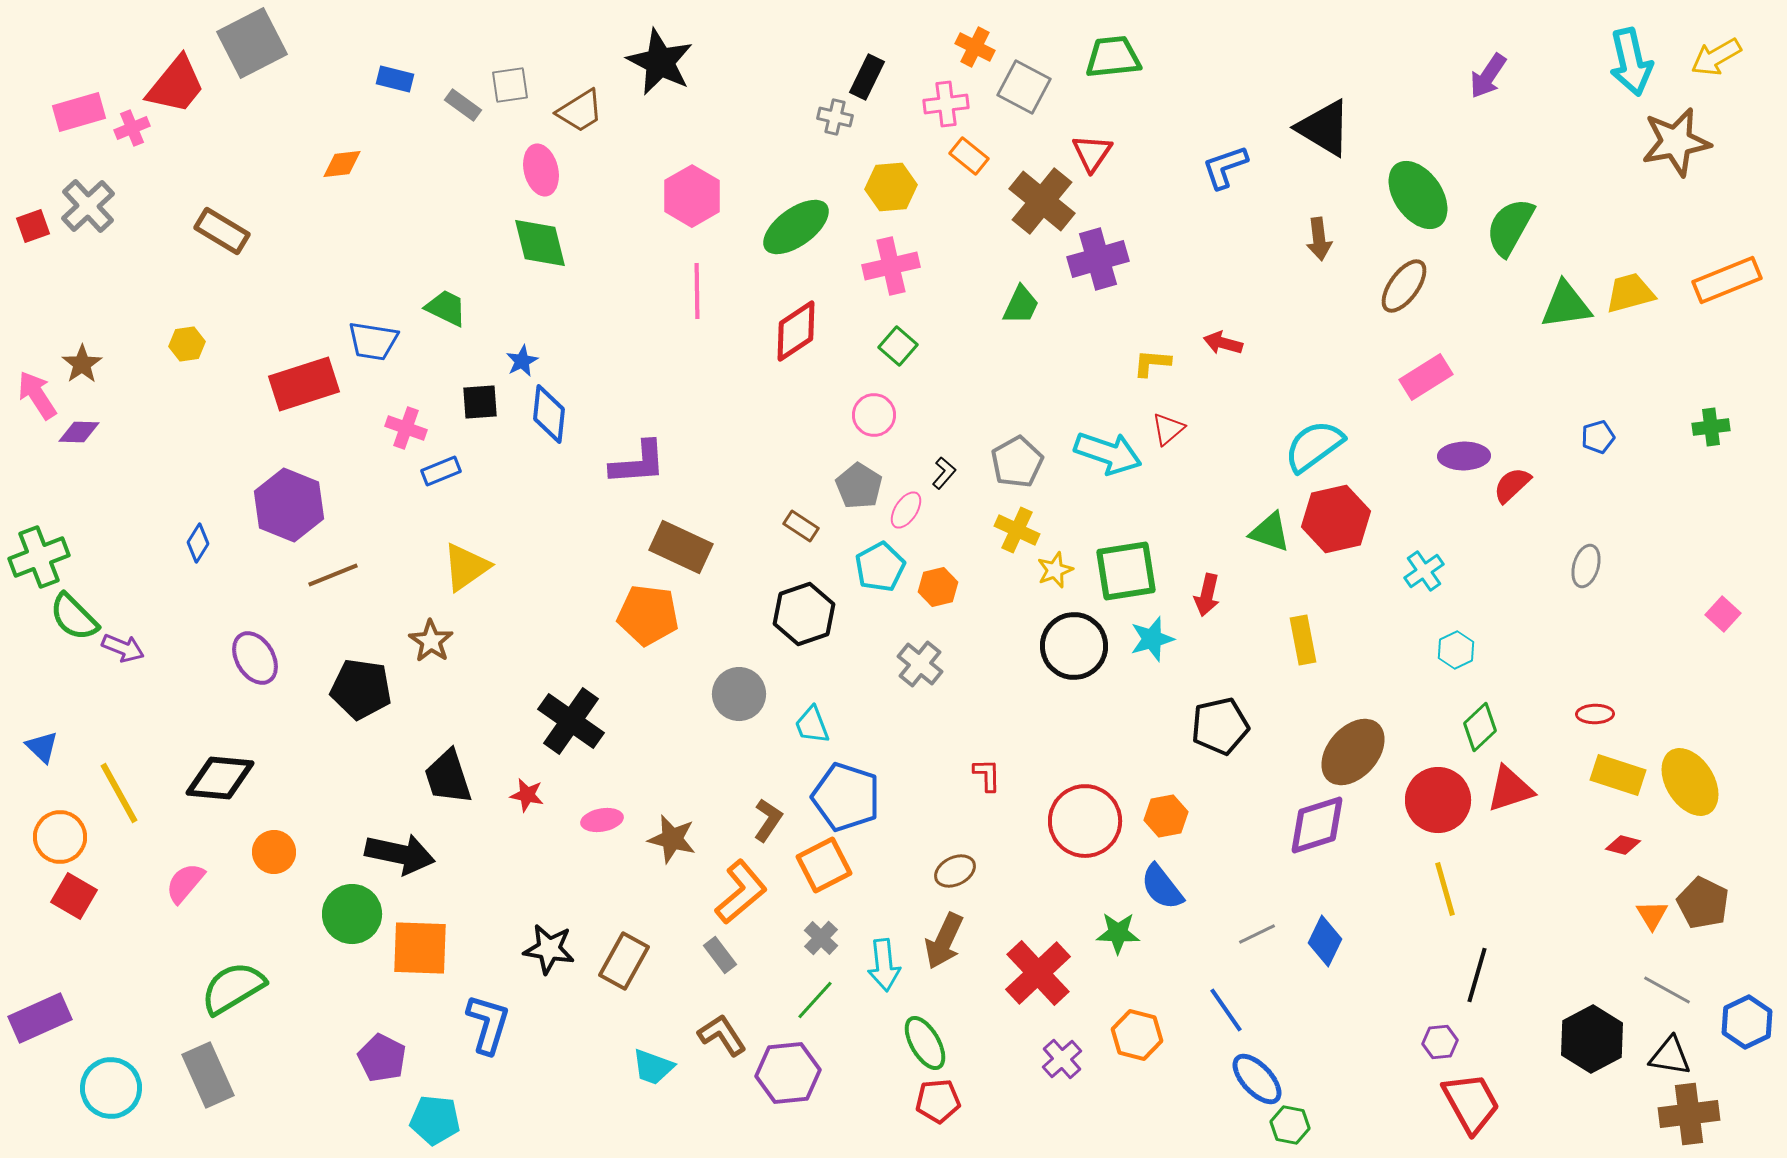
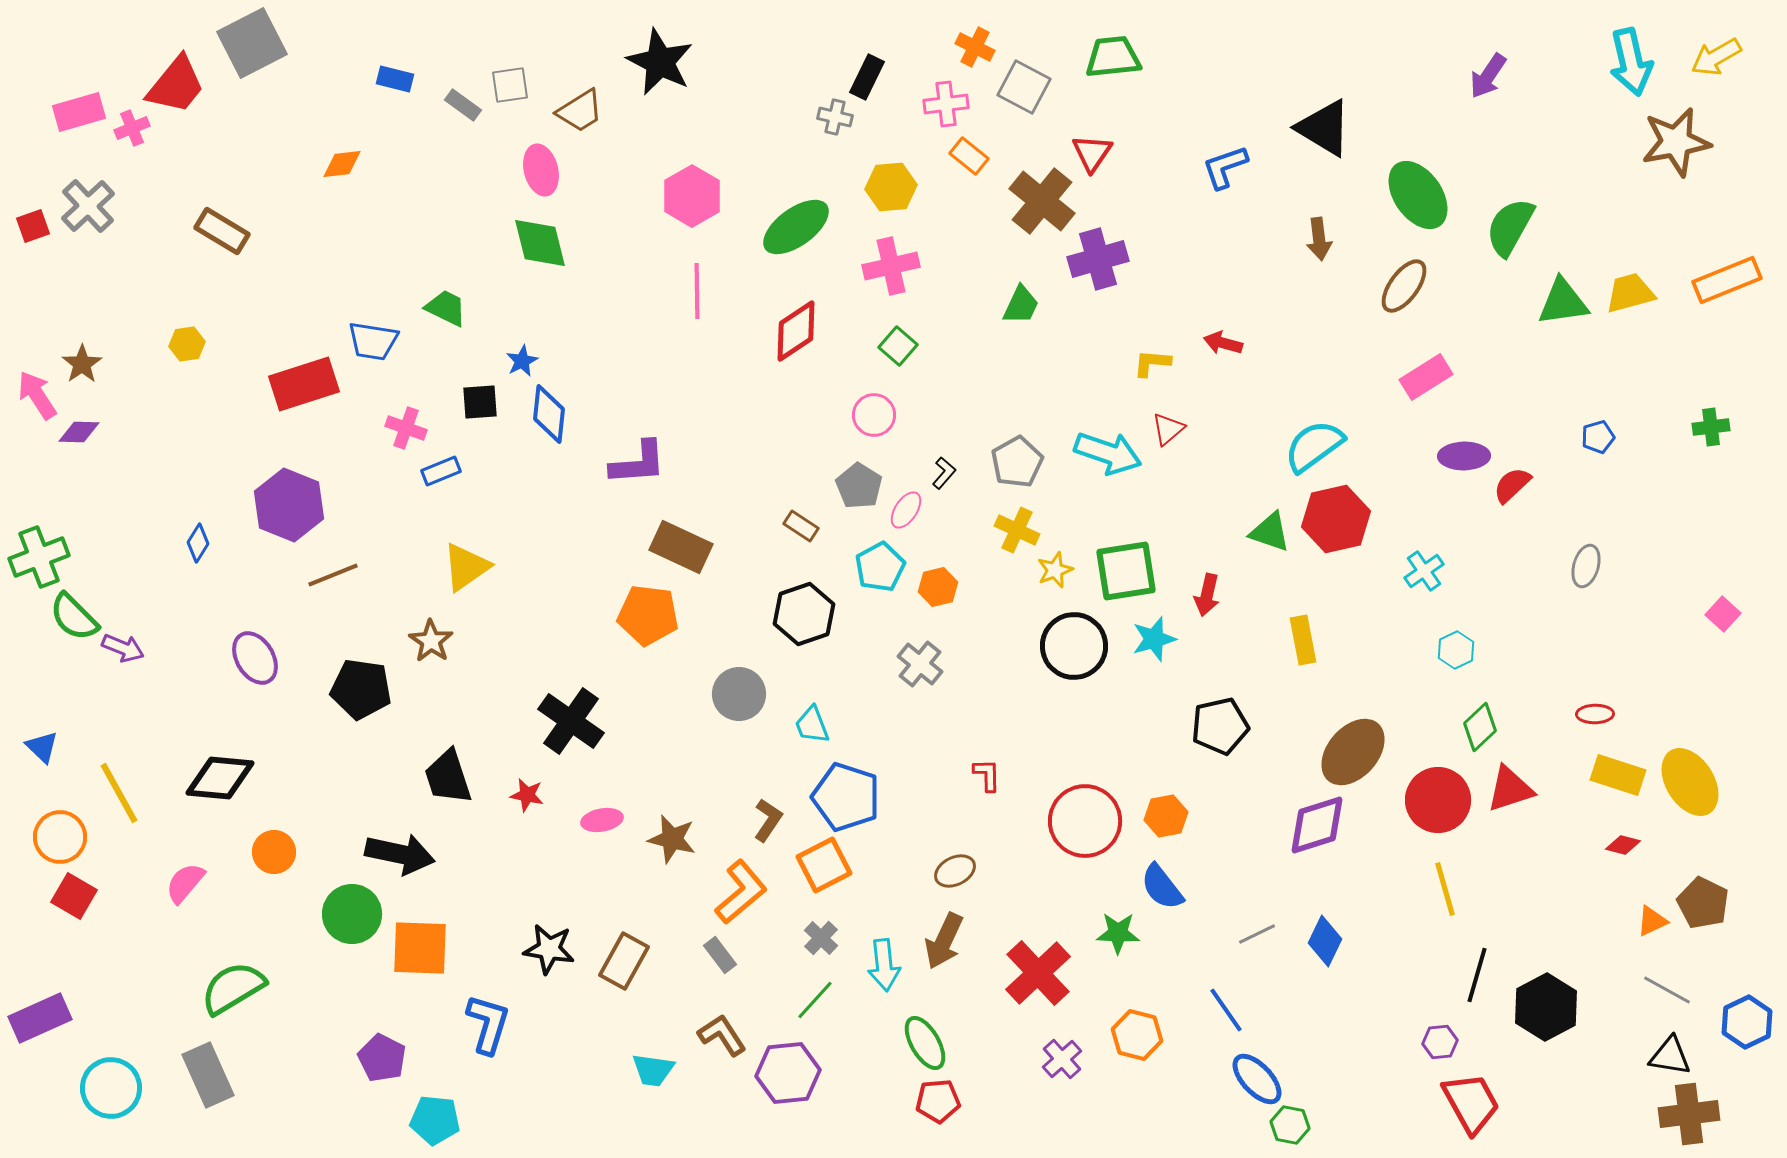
green triangle at (1566, 305): moved 3 px left, 3 px up
cyan star at (1152, 639): moved 2 px right
orange triangle at (1652, 915): moved 6 px down; rotated 36 degrees clockwise
black hexagon at (1592, 1039): moved 46 px left, 32 px up
cyan trapezoid at (653, 1067): moved 3 px down; rotated 12 degrees counterclockwise
